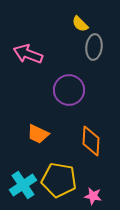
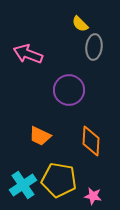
orange trapezoid: moved 2 px right, 2 px down
